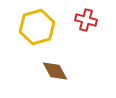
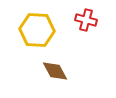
yellow hexagon: moved 3 px down; rotated 20 degrees clockwise
